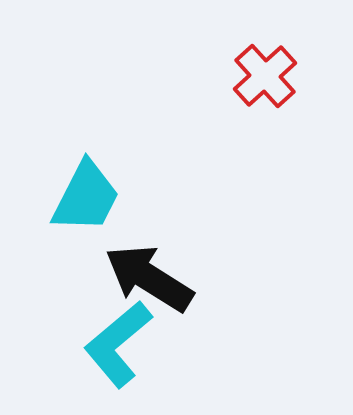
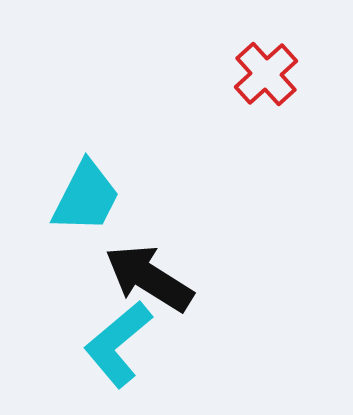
red cross: moved 1 px right, 2 px up
